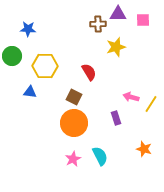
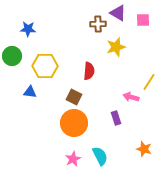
purple triangle: moved 1 px up; rotated 30 degrees clockwise
red semicircle: moved 1 px up; rotated 36 degrees clockwise
yellow line: moved 2 px left, 22 px up
